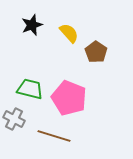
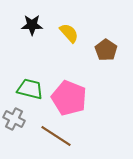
black star: rotated 20 degrees clockwise
brown pentagon: moved 10 px right, 2 px up
brown line: moved 2 px right; rotated 16 degrees clockwise
